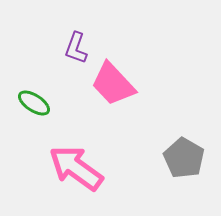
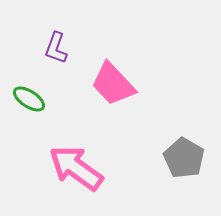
purple L-shape: moved 20 px left
green ellipse: moved 5 px left, 4 px up
